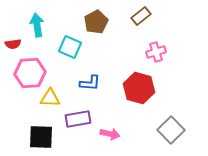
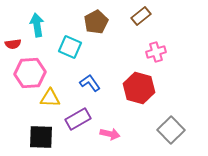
blue L-shape: rotated 130 degrees counterclockwise
purple rectangle: rotated 20 degrees counterclockwise
